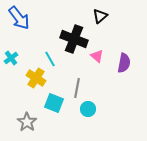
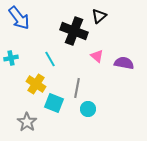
black triangle: moved 1 px left
black cross: moved 8 px up
cyan cross: rotated 24 degrees clockwise
purple semicircle: rotated 90 degrees counterclockwise
yellow cross: moved 6 px down
